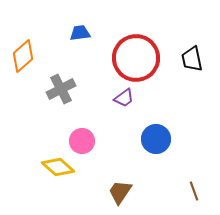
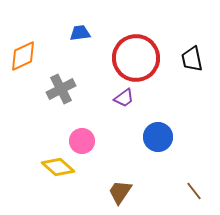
orange diamond: rotated 16 degrees clockwise
blue circle: moved 2 px right, 2 px up
brown line: rotated 18 degrees counterclockwise
